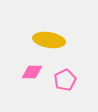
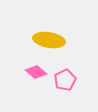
pink diamond: moved 4 px right; rotated 40 degrees clockwise
